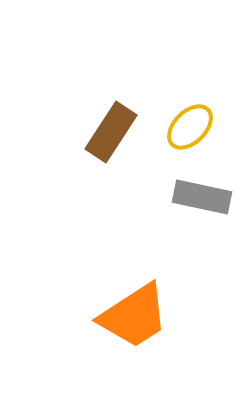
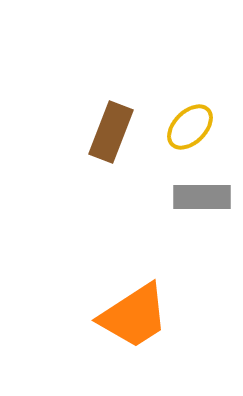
brown rectangle: rotated 12 degrees counterclockwise
gray rectangle: rotated 12 degrees counterclockwise
